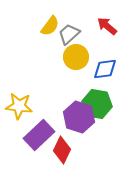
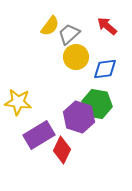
yellow star: moved 1 px left, 4 px up
purple rectangle: rotated 12 degrees clockwise
